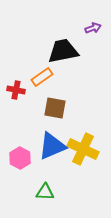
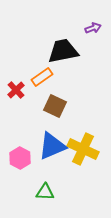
red cross: rotated 36 degrees clockwise
brown square: moved 2 px up; rotated 15 degrees clockwise
